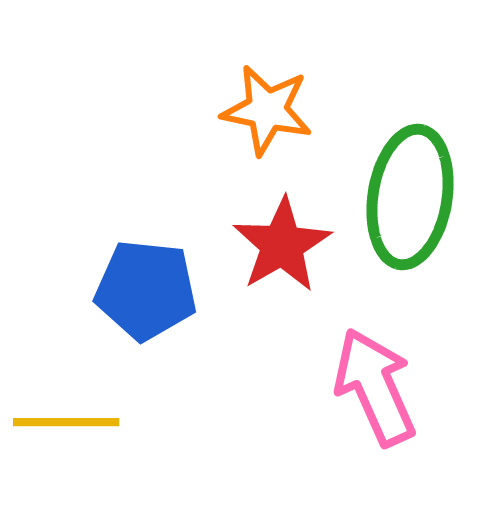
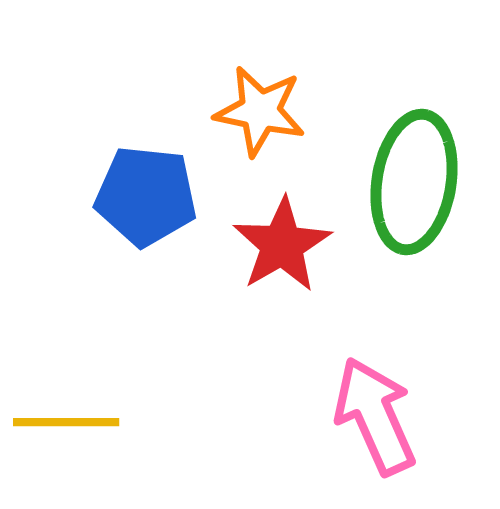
orange star: moved 7 px left, 1 px down
green ellipse: moved 4 px right, 15 px up
blue pentagon: moved 94 px up
pink arrow: moved 29 px down
